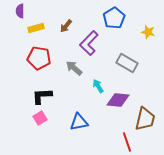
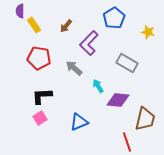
yellow rectangle: moved 2 px left, 3 px up; rotated 70 degrees clockwise
blue triangle: rotated 12 degrees counterclockwise
